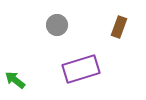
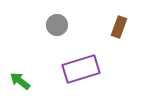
green arrow: moved 5 px right, 1 px down
